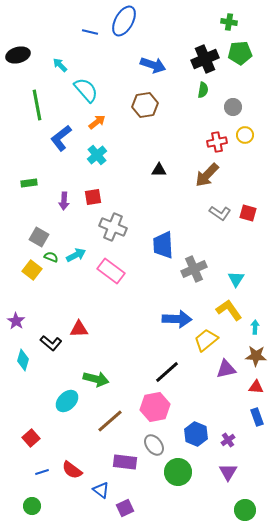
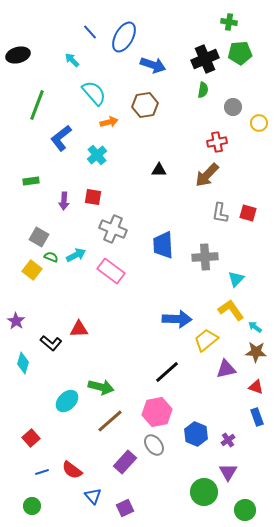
blue ellipse at (124, 21): moved 16 px down
blue line at (90, 32): rotated 35 degrees clockwise
cyan arrow at (60, 65): moved 12 px right, 5 px up
cyan semicircle at (86, 90): moved 8 px right, 3 px down
green line at (37, 105): rotated 32 degrees clockwise
orange arrow at (97, 122): moved 12 px right; rotated 24 degrees clockwise
yellow circle at (245, 135): moved 14 px right, 12 px up
green rectangle at (29, 183): moved 2 px right, 2 px up
red square at (93, 197): rotated 18 degrees clockwise
gray L-shape at (220, 213): rotated 65 degrees clockwise
gray cross at (113, 227): moved 2 px down
gray cross at (194, 269): moved 11 px right, 12 px up; rotated 20 degrees clockwise
cyan triangle at (236, 279): rotated 12 degrees clockwise
yellow L-shape at (229, 310): moved 2 px right
cyan arrow at (255, 327): rotated 56 degrees counterclockwise
brown star at (256, 356): moved 4 px up
cyan diamond at (23, 360): moved 3 px down
green arrow at (96, 379): moved 5 px right, 8 px down
red triangle at (256, 387): rotated 14 degrees clockwise
pink hexagon at (155, 407): moved 2 px right, 5 px down
purple rectangle at (125, 462): rotated 55 degrees counterclockwise
green circle at (178, 472): moved 26 px right, 20 px down
blue triangle at (101, 490): moved 8 px left, 6 px down; rotated 12 degrees clockwise
